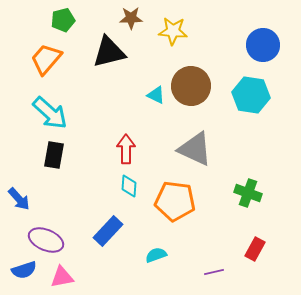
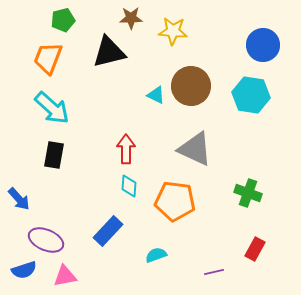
orange trapezoid: moved 2 px right, 1 px up; rotated 20 degrees counterclockwise
cyan arrow: moved 2 px right, 5 px up
pink triangle: moved 3 px right, 1 px up
